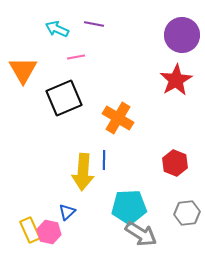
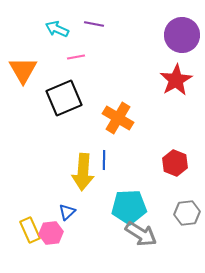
pink hexagon: moved 2 px right, 1 px down; rotated 20 degrees counterclockwise
